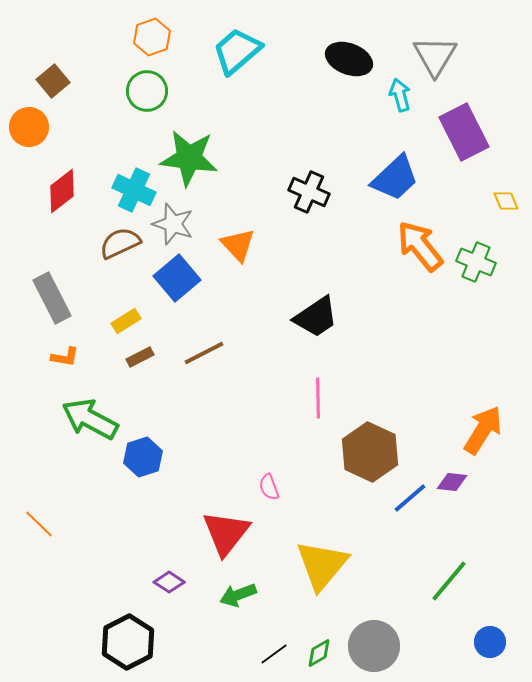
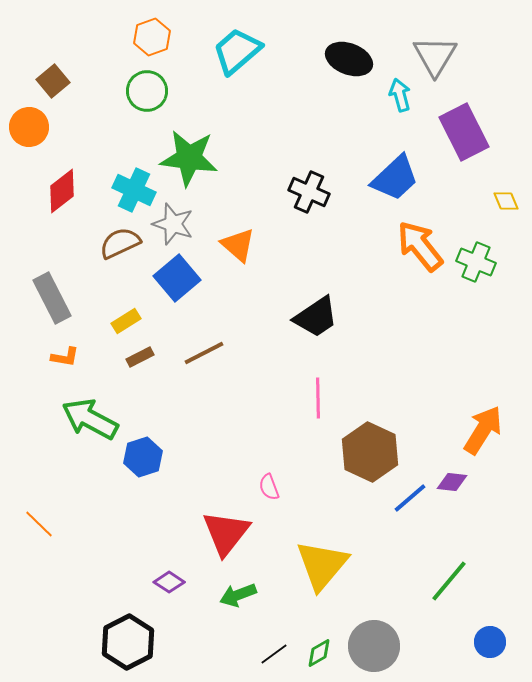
orange triangle at (238, 245): rotated 6 degrees counterclockwise
